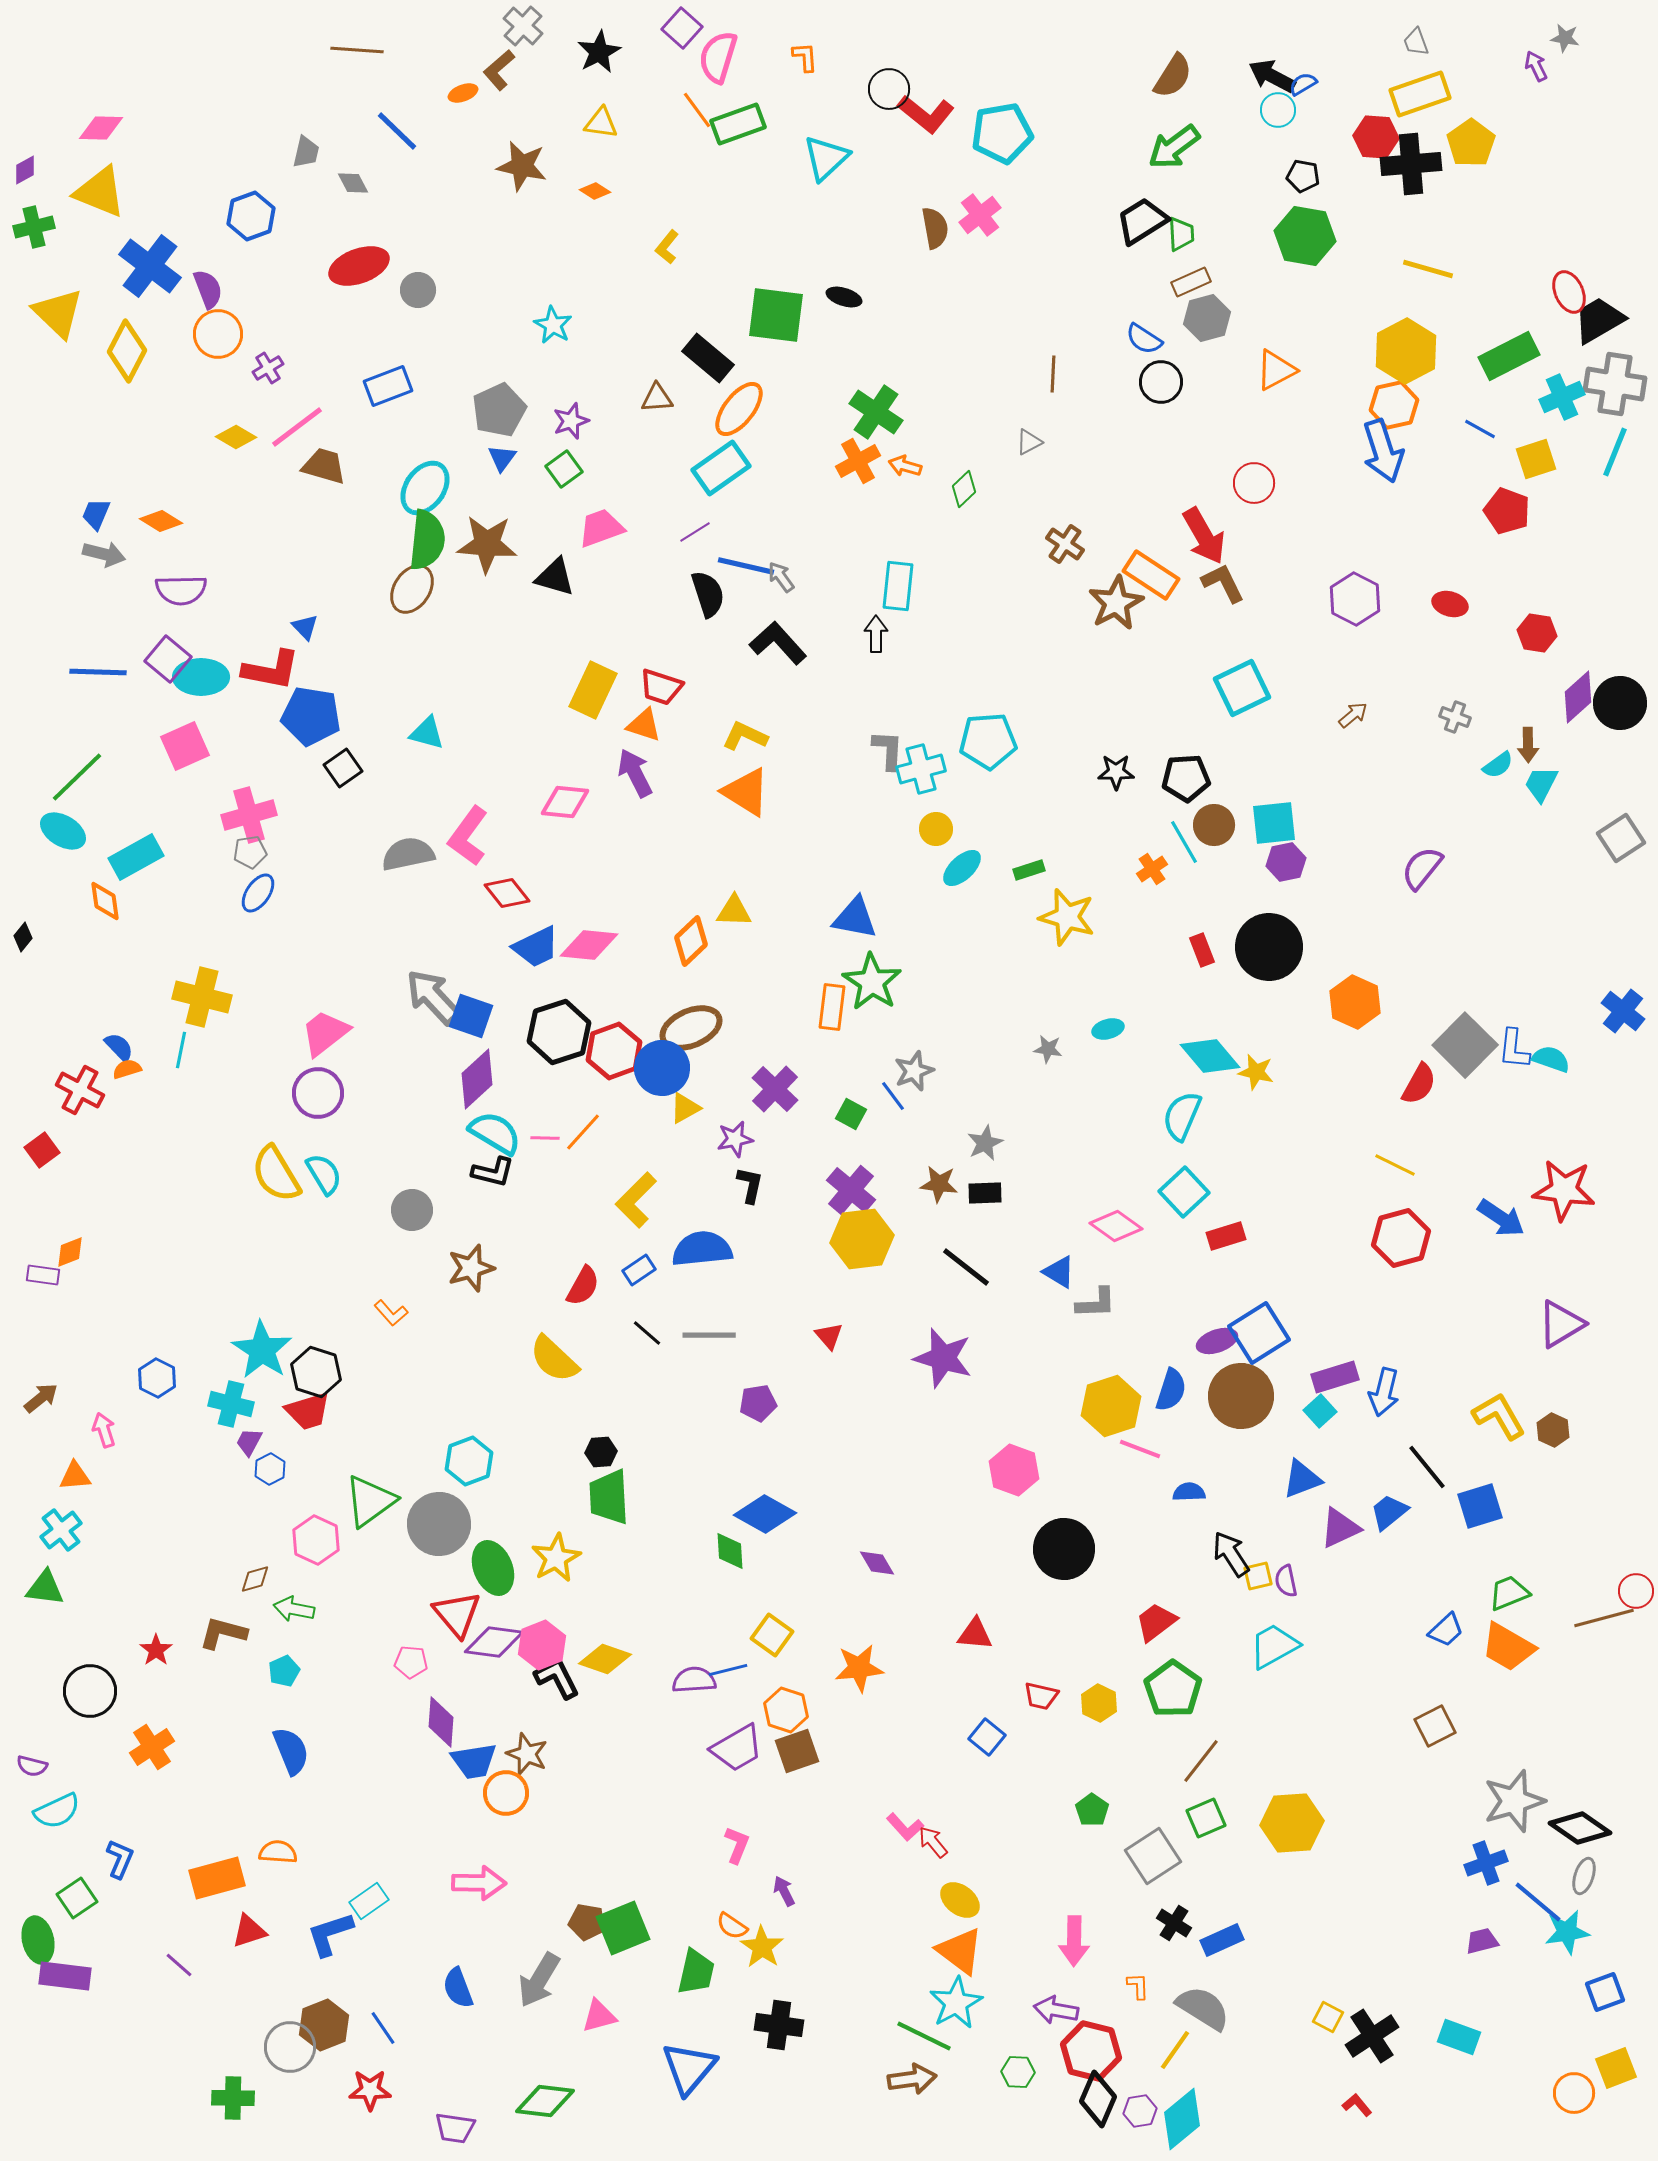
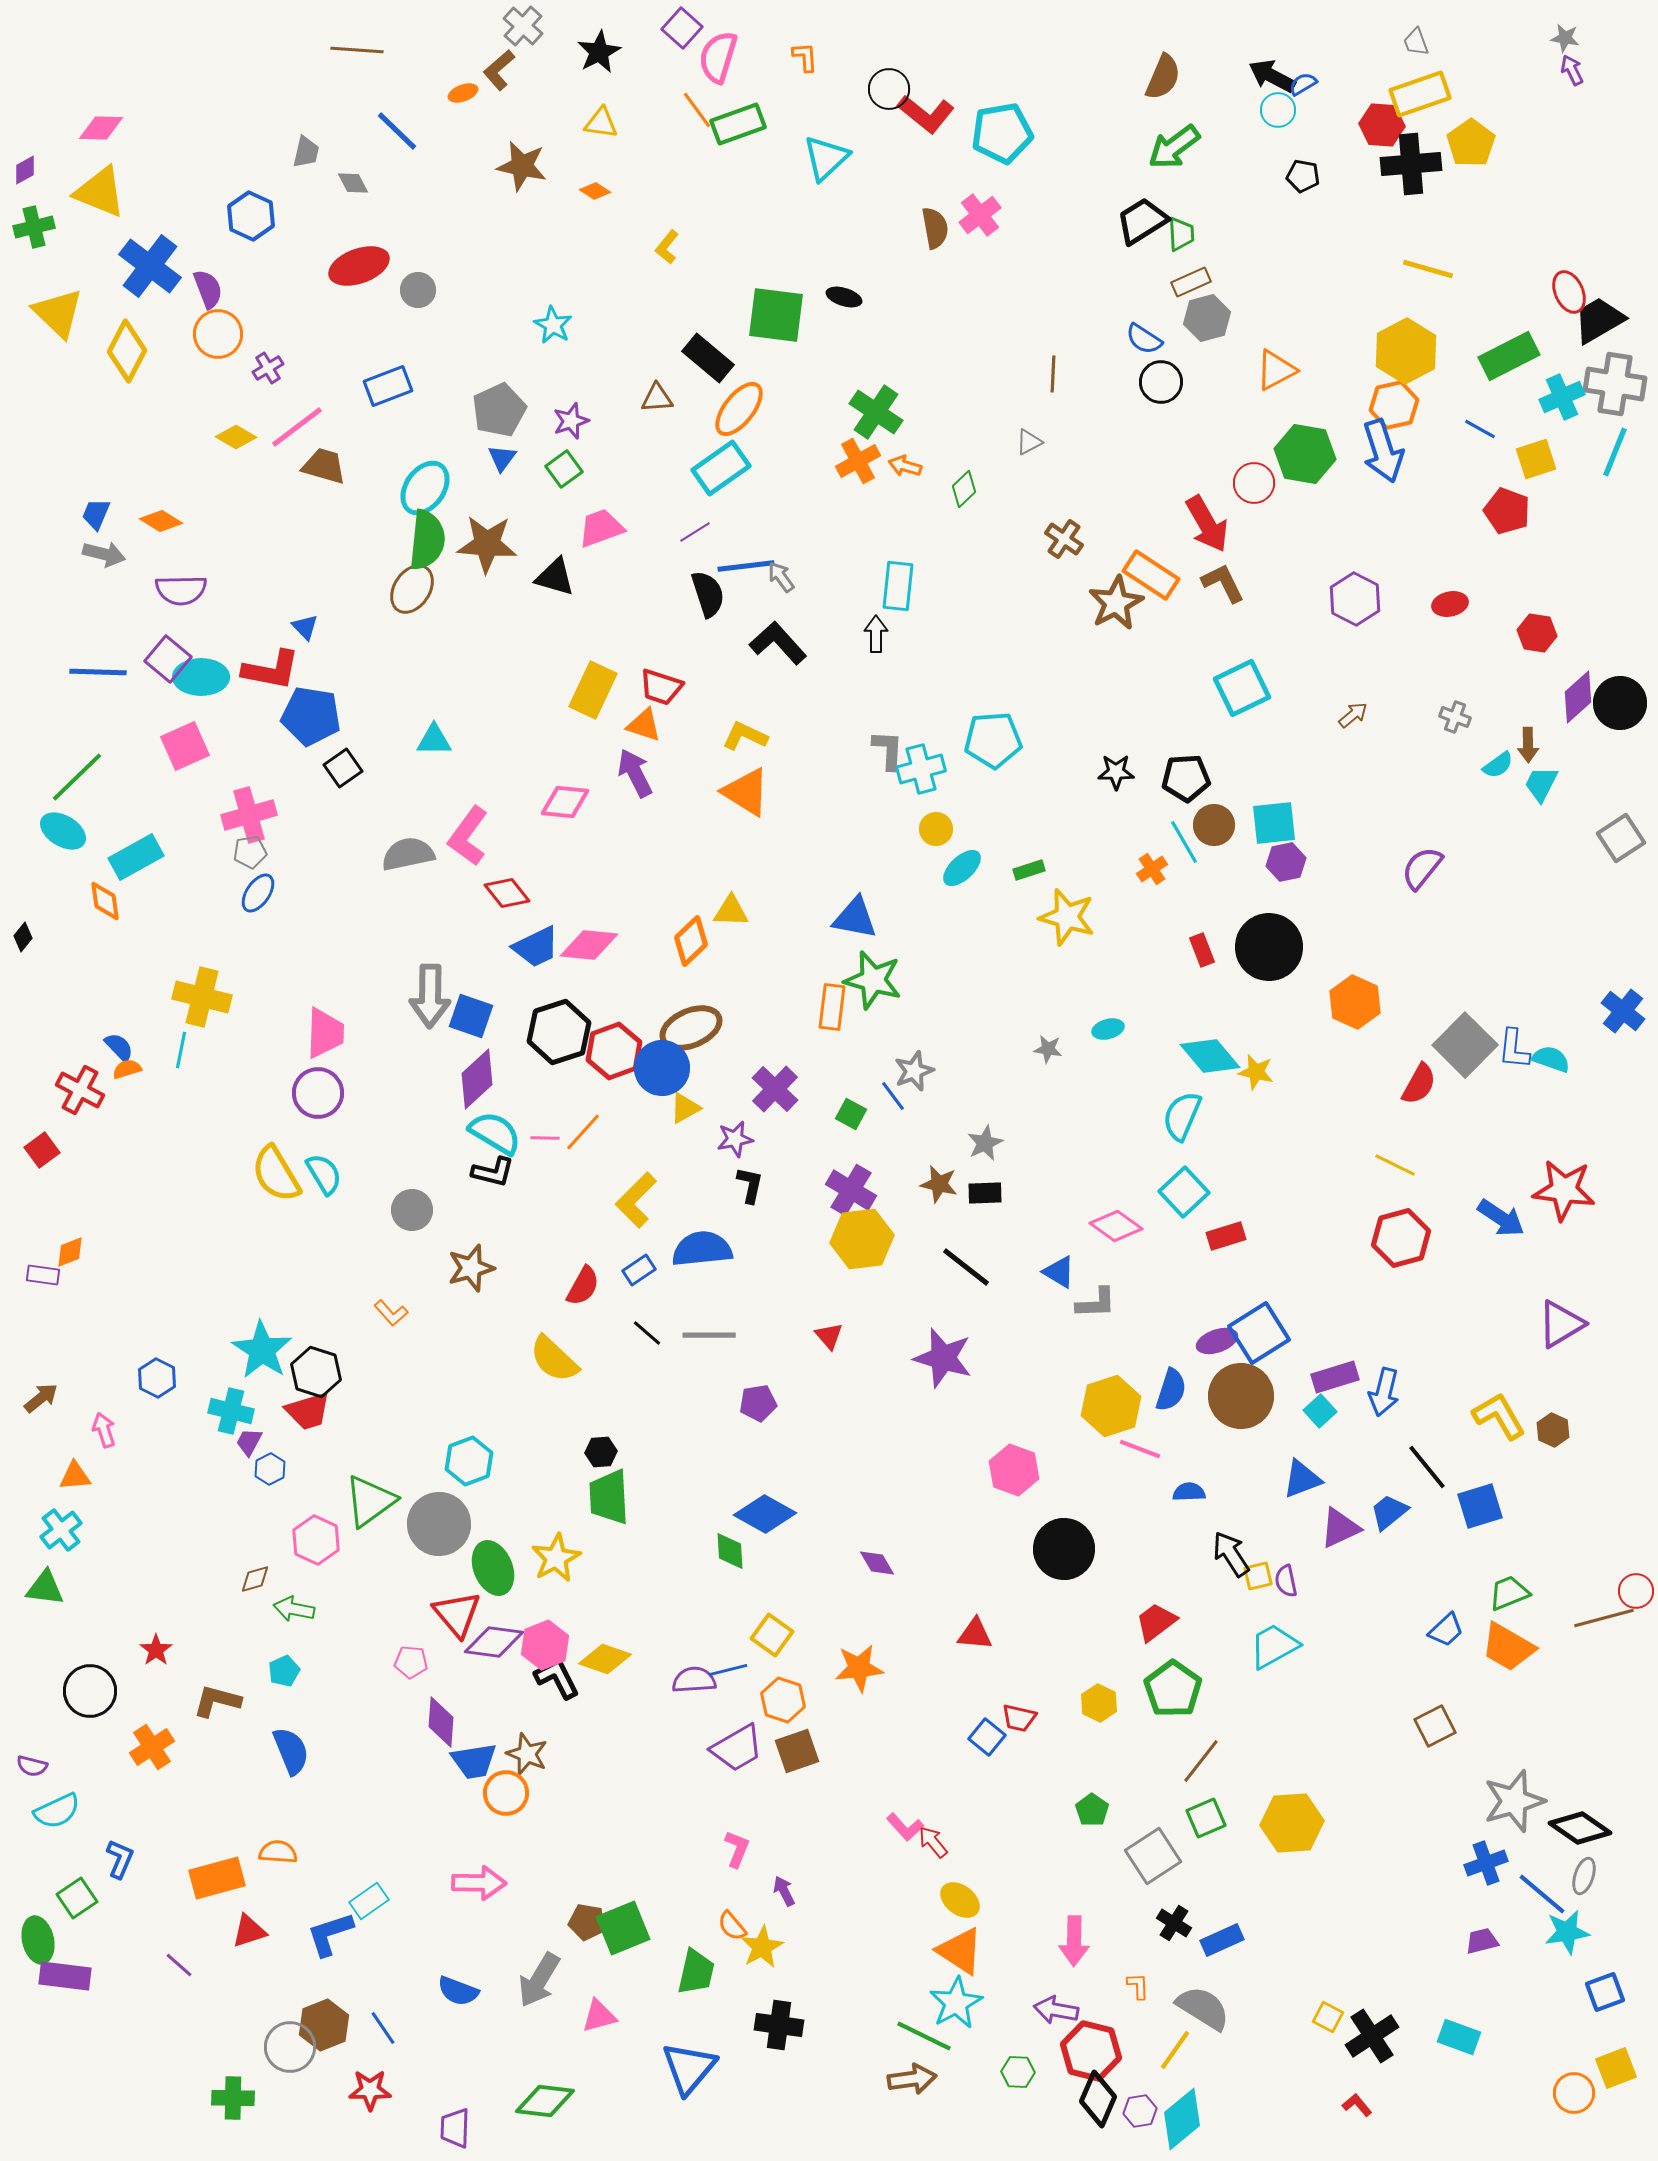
purple arrow at (1536, 66): moved 36 px right, 4 px down
brown semicircle at (1173, 76): moved 10 px left, 1 px down; rotated 9 degrees counterclockwise
red hexagon at (1376, 137): moved 6 px right, 12 px up
blue hexagon at (251, 216): rotated 15 degrees counterclockwise
green hexagon at (1305, 236): moved 218 px down
red arrow at (1204, 536): moved 3 px right, 12 px up
brown cross at (1065, 544): moved 1 px left, 5 px up
blue line at (746, 566): rotated 20 degrees counterclockwise
red ellipse at (1450, 604): rotated 28 degrees counterclockwise
cyan triangle at (427, 733): moved 7 px right, 7 px down; rotated 15 degrees counterclockwise
cyan pentagon at (988, 741): moved 5 px right, 1 px up
yellow triangle at (734, 911): moved 3 px left
green star at (872, 982): moved 1 px right, 2 px up; rotated 18 degrees counterclockwise
gray arrow at (433, 997): moved 3 px left, 1 px up; rotated 136 degrees counterclockwise
pink trapezoid at (325, 1033): rotated 130 degrees clockwise
brown star at (939, 1184): rotated 6 degrees clockwise
purple cross at (851, 1190): rotated 9 degrees counterclockwise
cyan cross at (231, 1404): moved 7 px down
brown L-shape at (223, 1633): moved 6 px left, 68 px down
pink hexagon at (542, 1645): moved 3 px right
red trapezoid at (1041, 1696): moved 22 px left, 22 px down
orange hexagon at (786, 1710): moved 3 px left, 10 px up
pink L-shape at (737, 1845): moved 4 px down
blue line at (1538, 1902): moved 4 px right, 8 px up
orange semicircle at (732, 1926): rotated 16 degrees clockwise
yellow star at (762, 1947): rotated 9 degrees clockwise
orange triangle at (960, 1951): rotated 4 degrees counterclockwise
blue semicircle at (458, 1988): moved 3 px down; rotated 48 degrees counterclockwise
purple trapezoid at (455, 2128): rotated 84 degrees clockwise
